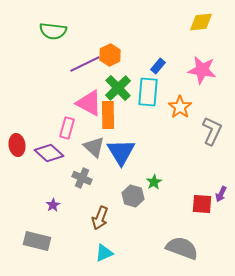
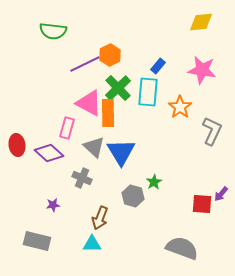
orange rectangle: moved 2 px up
purple arrow: rotated 14 degrees clockwise
purple star: rotated 24 degrees clockwise
cyan triangle: moved 12 px left, 9 px up; rotated 24 degrees clockwise
